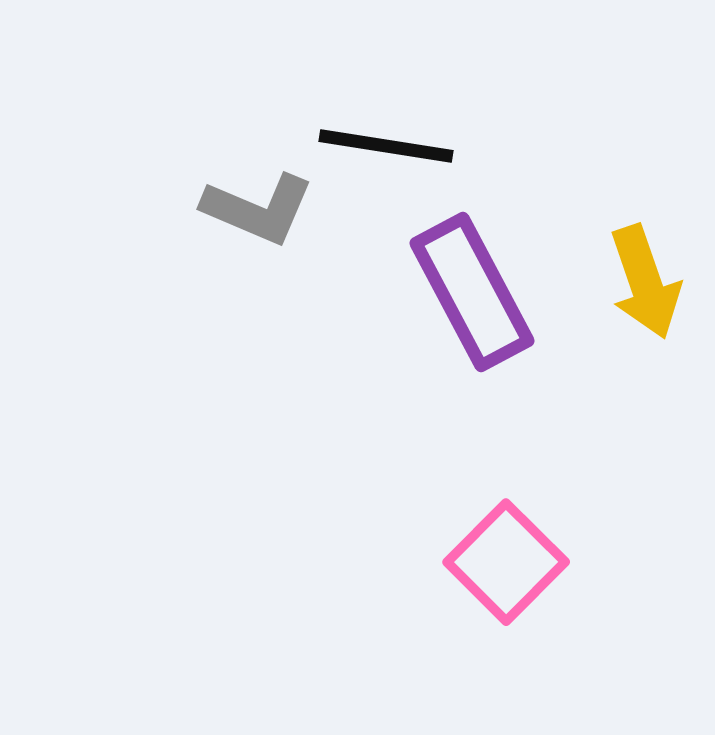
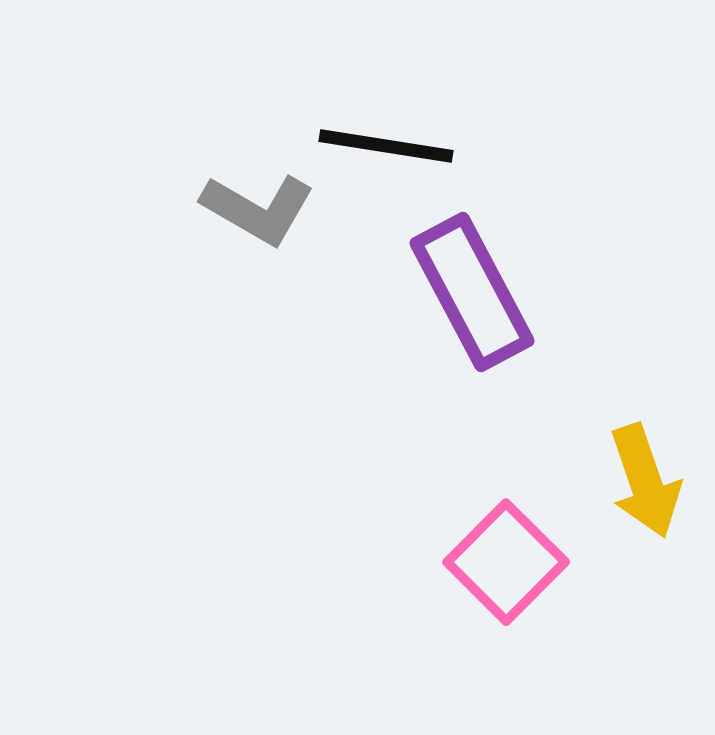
gray L-shape: rotated 7 degrees clockwise
yellow arrow: moved 199 px down
